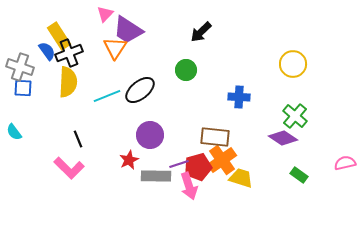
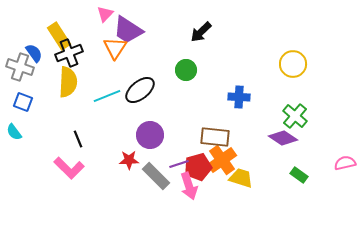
blue semicircle: moved 13 px left, 2 px down
blue square: moved 14 px down; rotated 18 degrees clockwise
red star: rotated 24 degrees clockwise
gray rectangle: rotated 44 degrees clockwise
